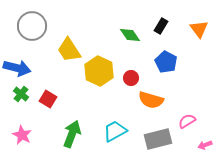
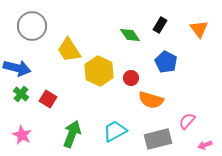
black rectangle: moved 1 px left, 1 px up
pink semicircle: rotated 18 degrees counterclockwise
